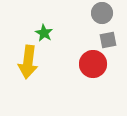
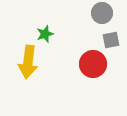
green star: moved 1 px right, 1 px down; rotated 24 degrees clockwise
gray square: moved 3 px right
